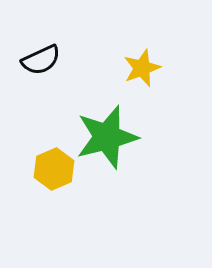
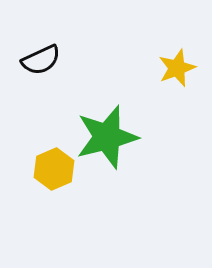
yellow star: moved 35 px right
